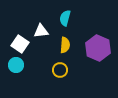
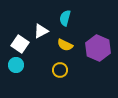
white triangle: rotated 21 degrees counterclockwise
yellow semicircle: rotated 112 degrees clockwise
